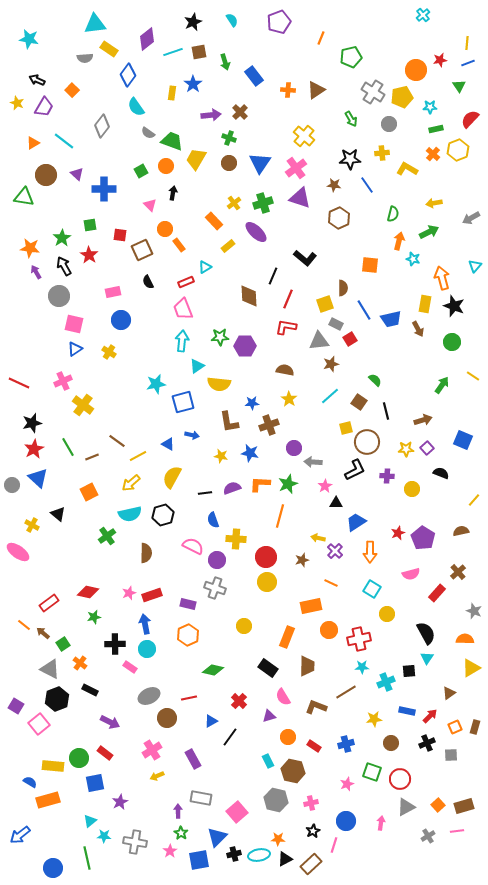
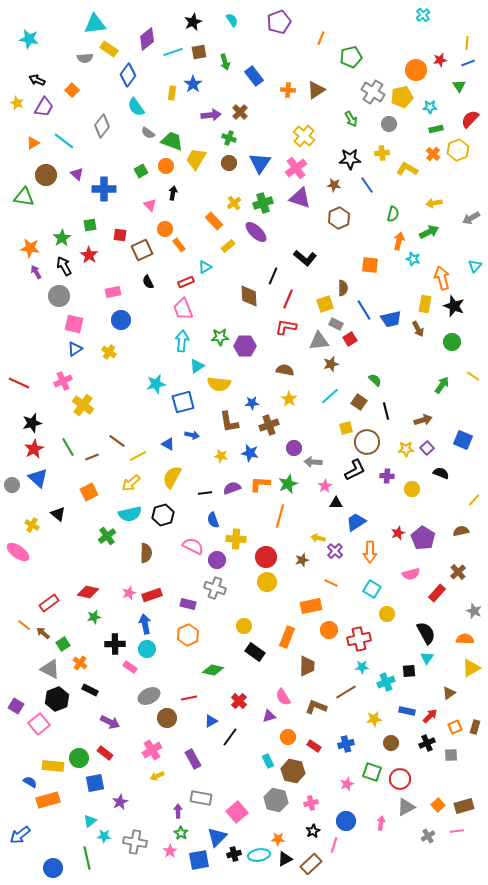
black rectangle at (268, 668): moved 13 px left, 16 px up
